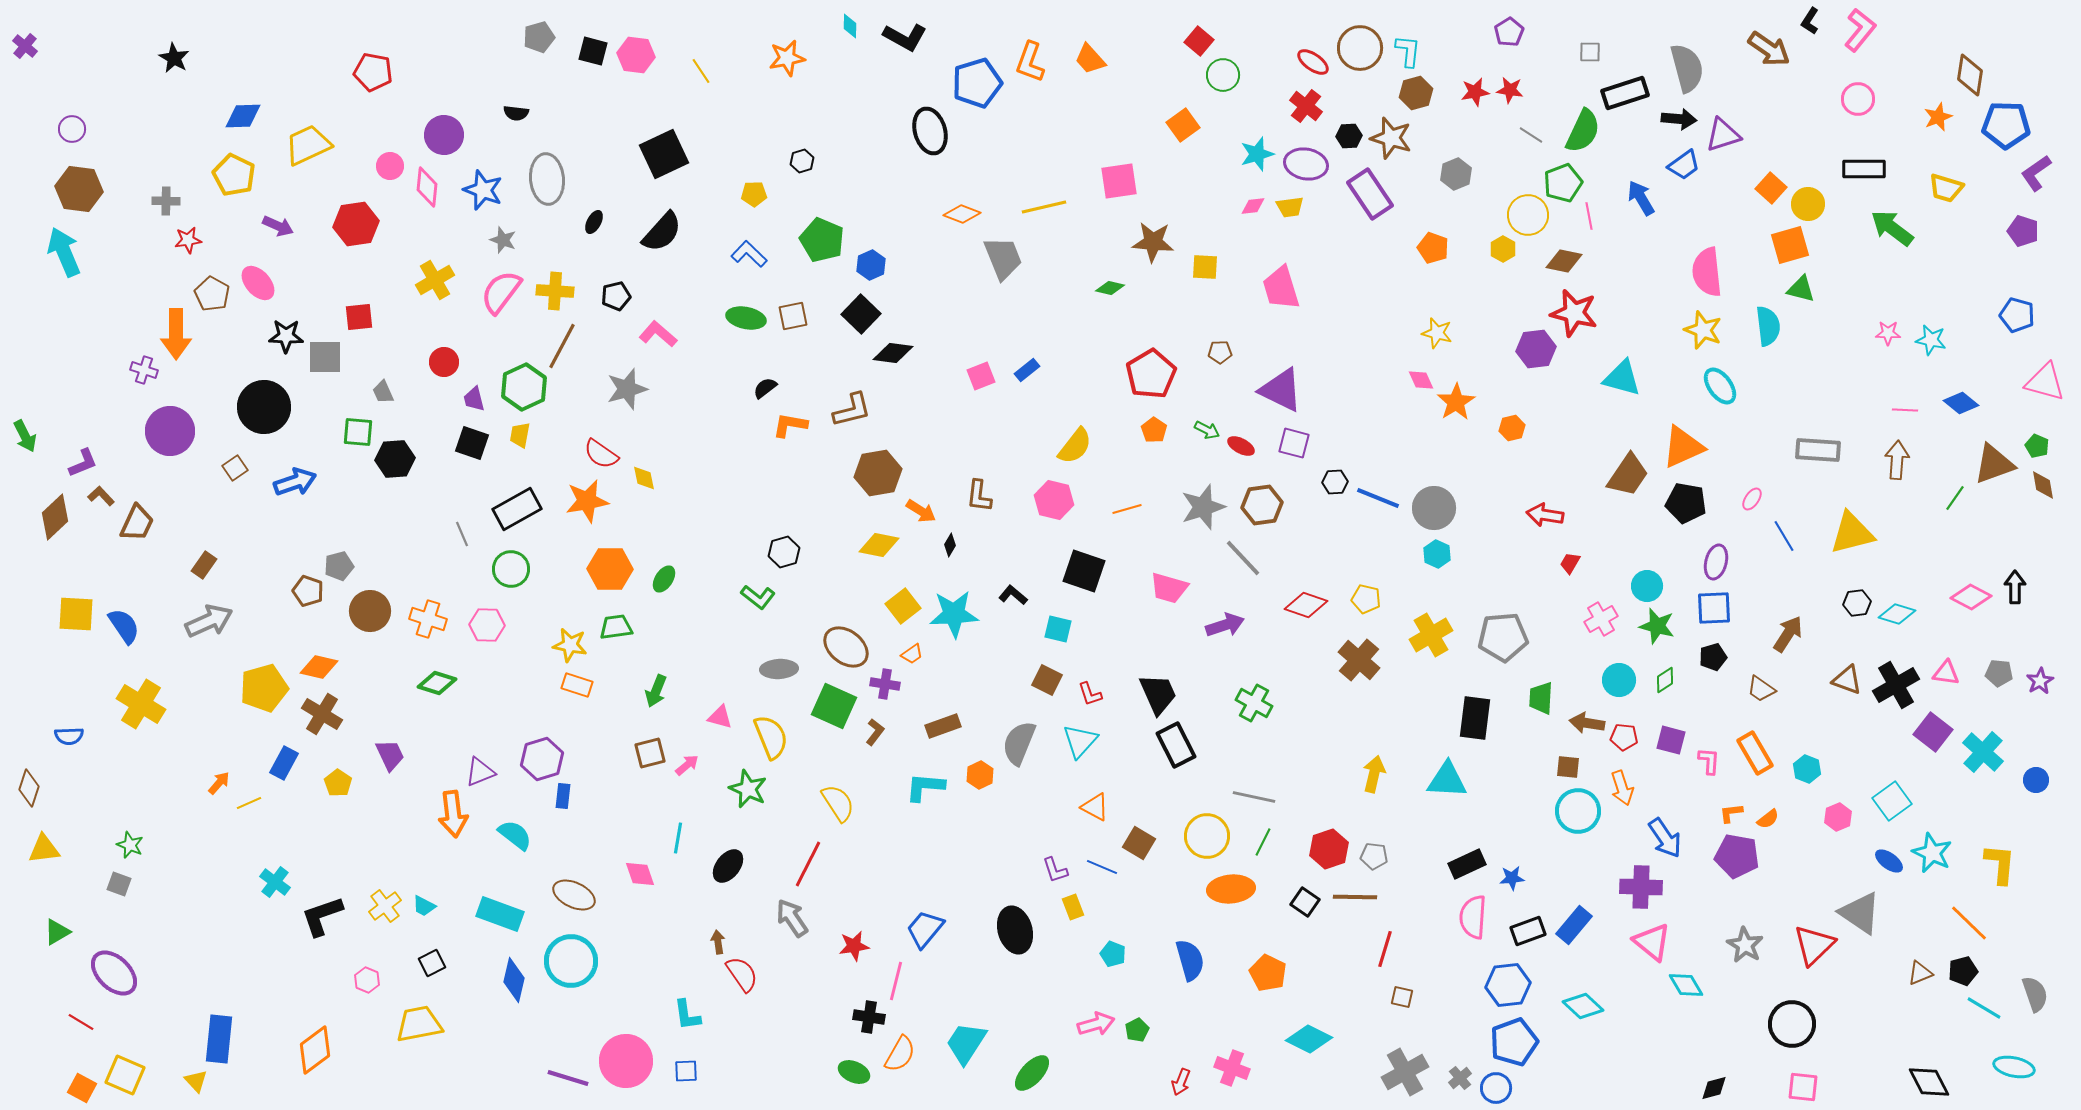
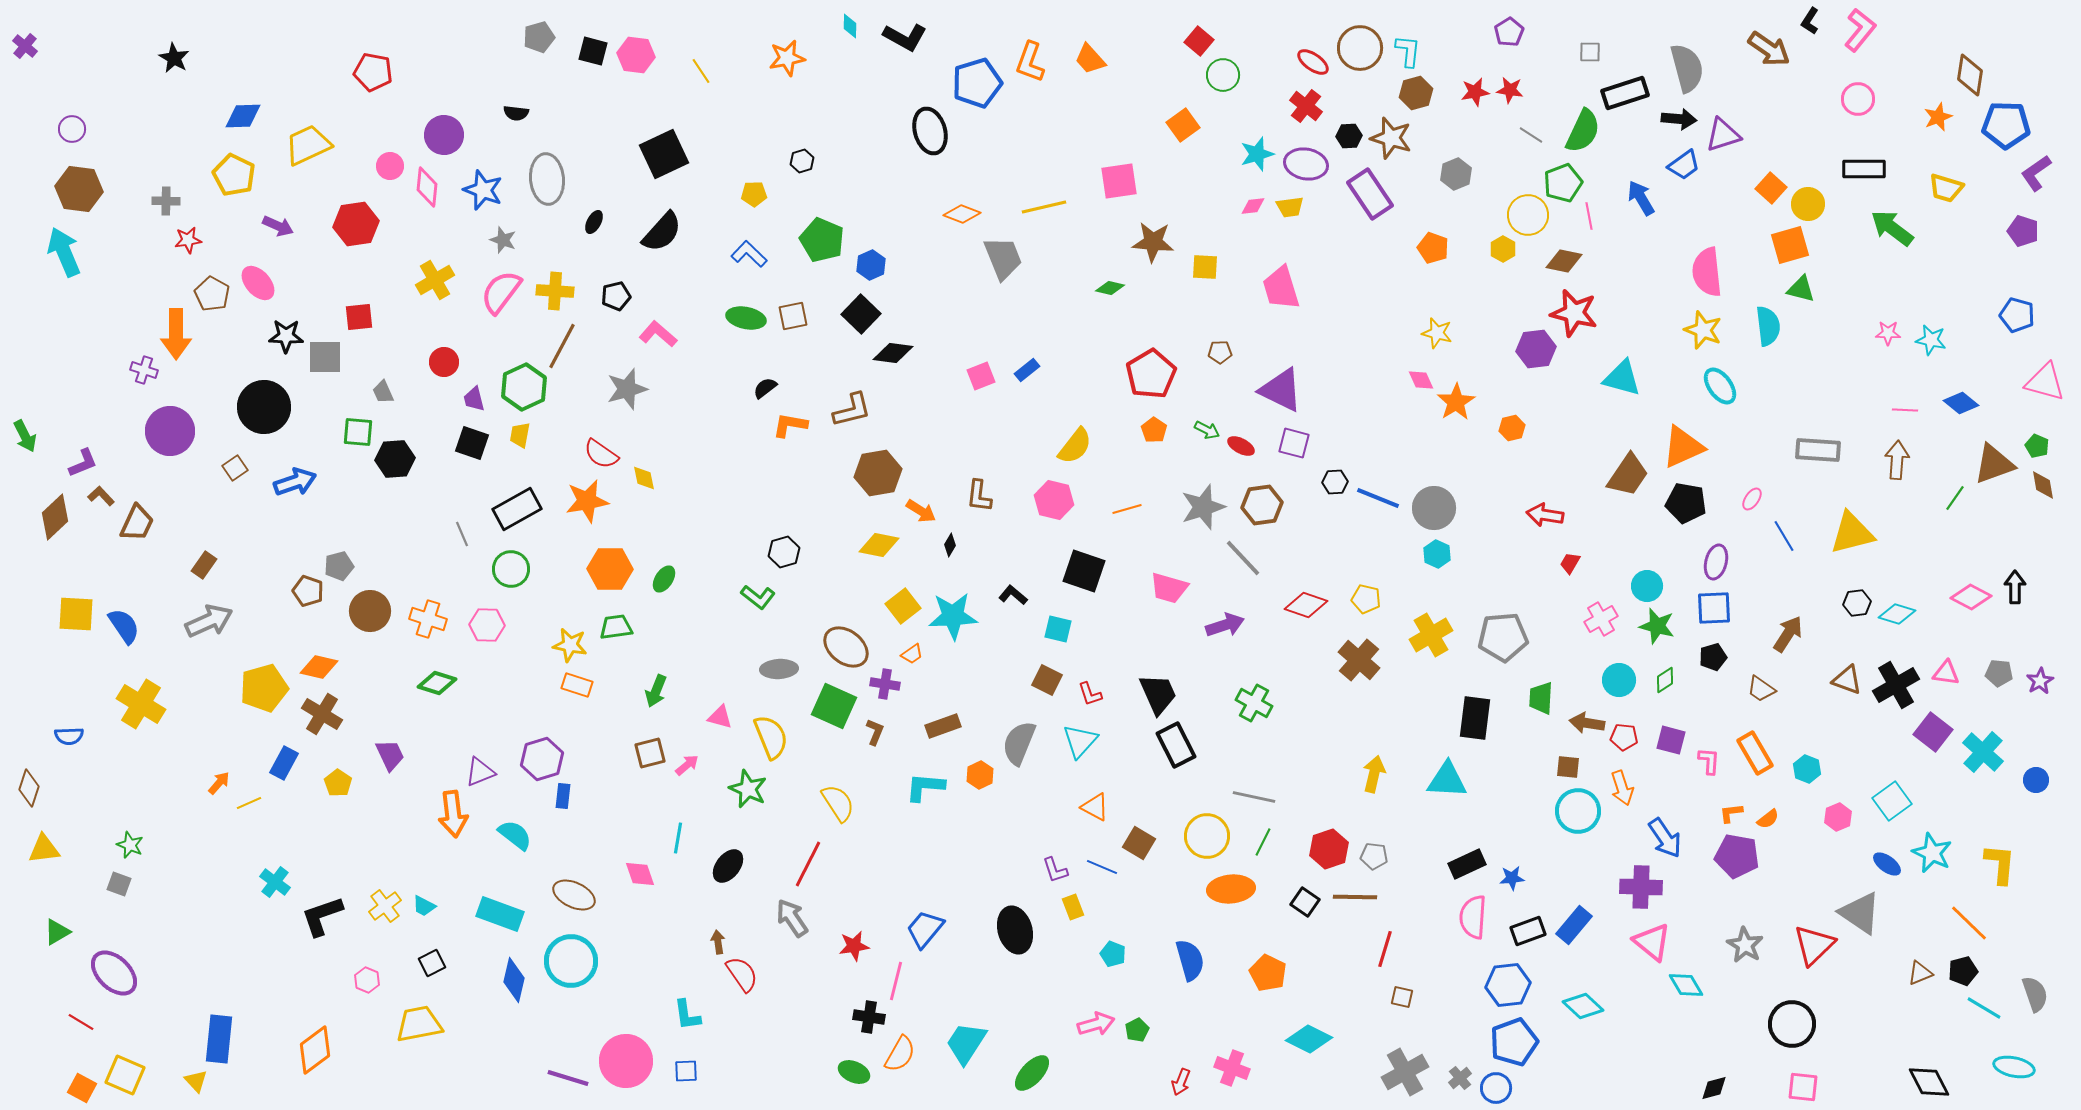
cyan star at (954, 614): moved 1 px left, 2 px down
brown L-shape at (875, 732): rotated 16 degrees counterclockwise
blue ellipse at (1889, 861): moved 2 px left, 3 px down
